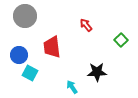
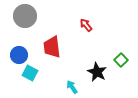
green square: moved 20 px down
black star: rotated 30 degrees clockwise
